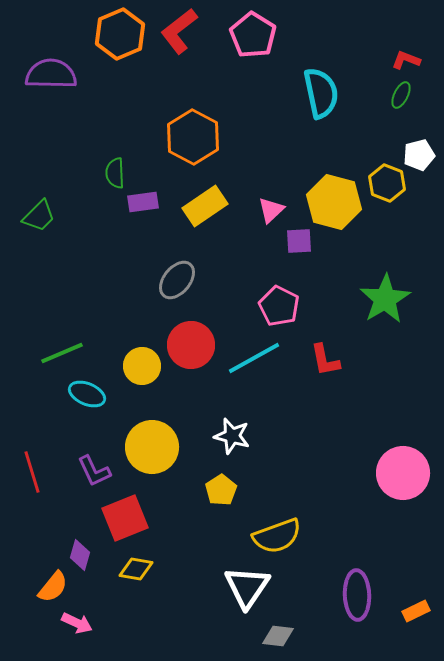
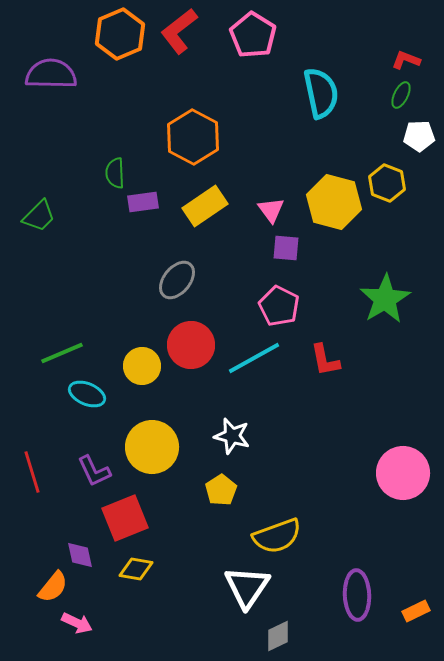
white pentagon at (419, 155): moved 19 px up; rotated 12 degrees clockwise
pink triangle at (271, 210): rotated 24 degrees counterclockwise
purple square at (299, 241): moved 13 px left, 7 px down; rotated 8 degrees clockwise
purple diamond at (80, 555): rotated 28 degrees counterclockwise
gray diamond at (278, 636): rotated 32 degrees counterclockwise
